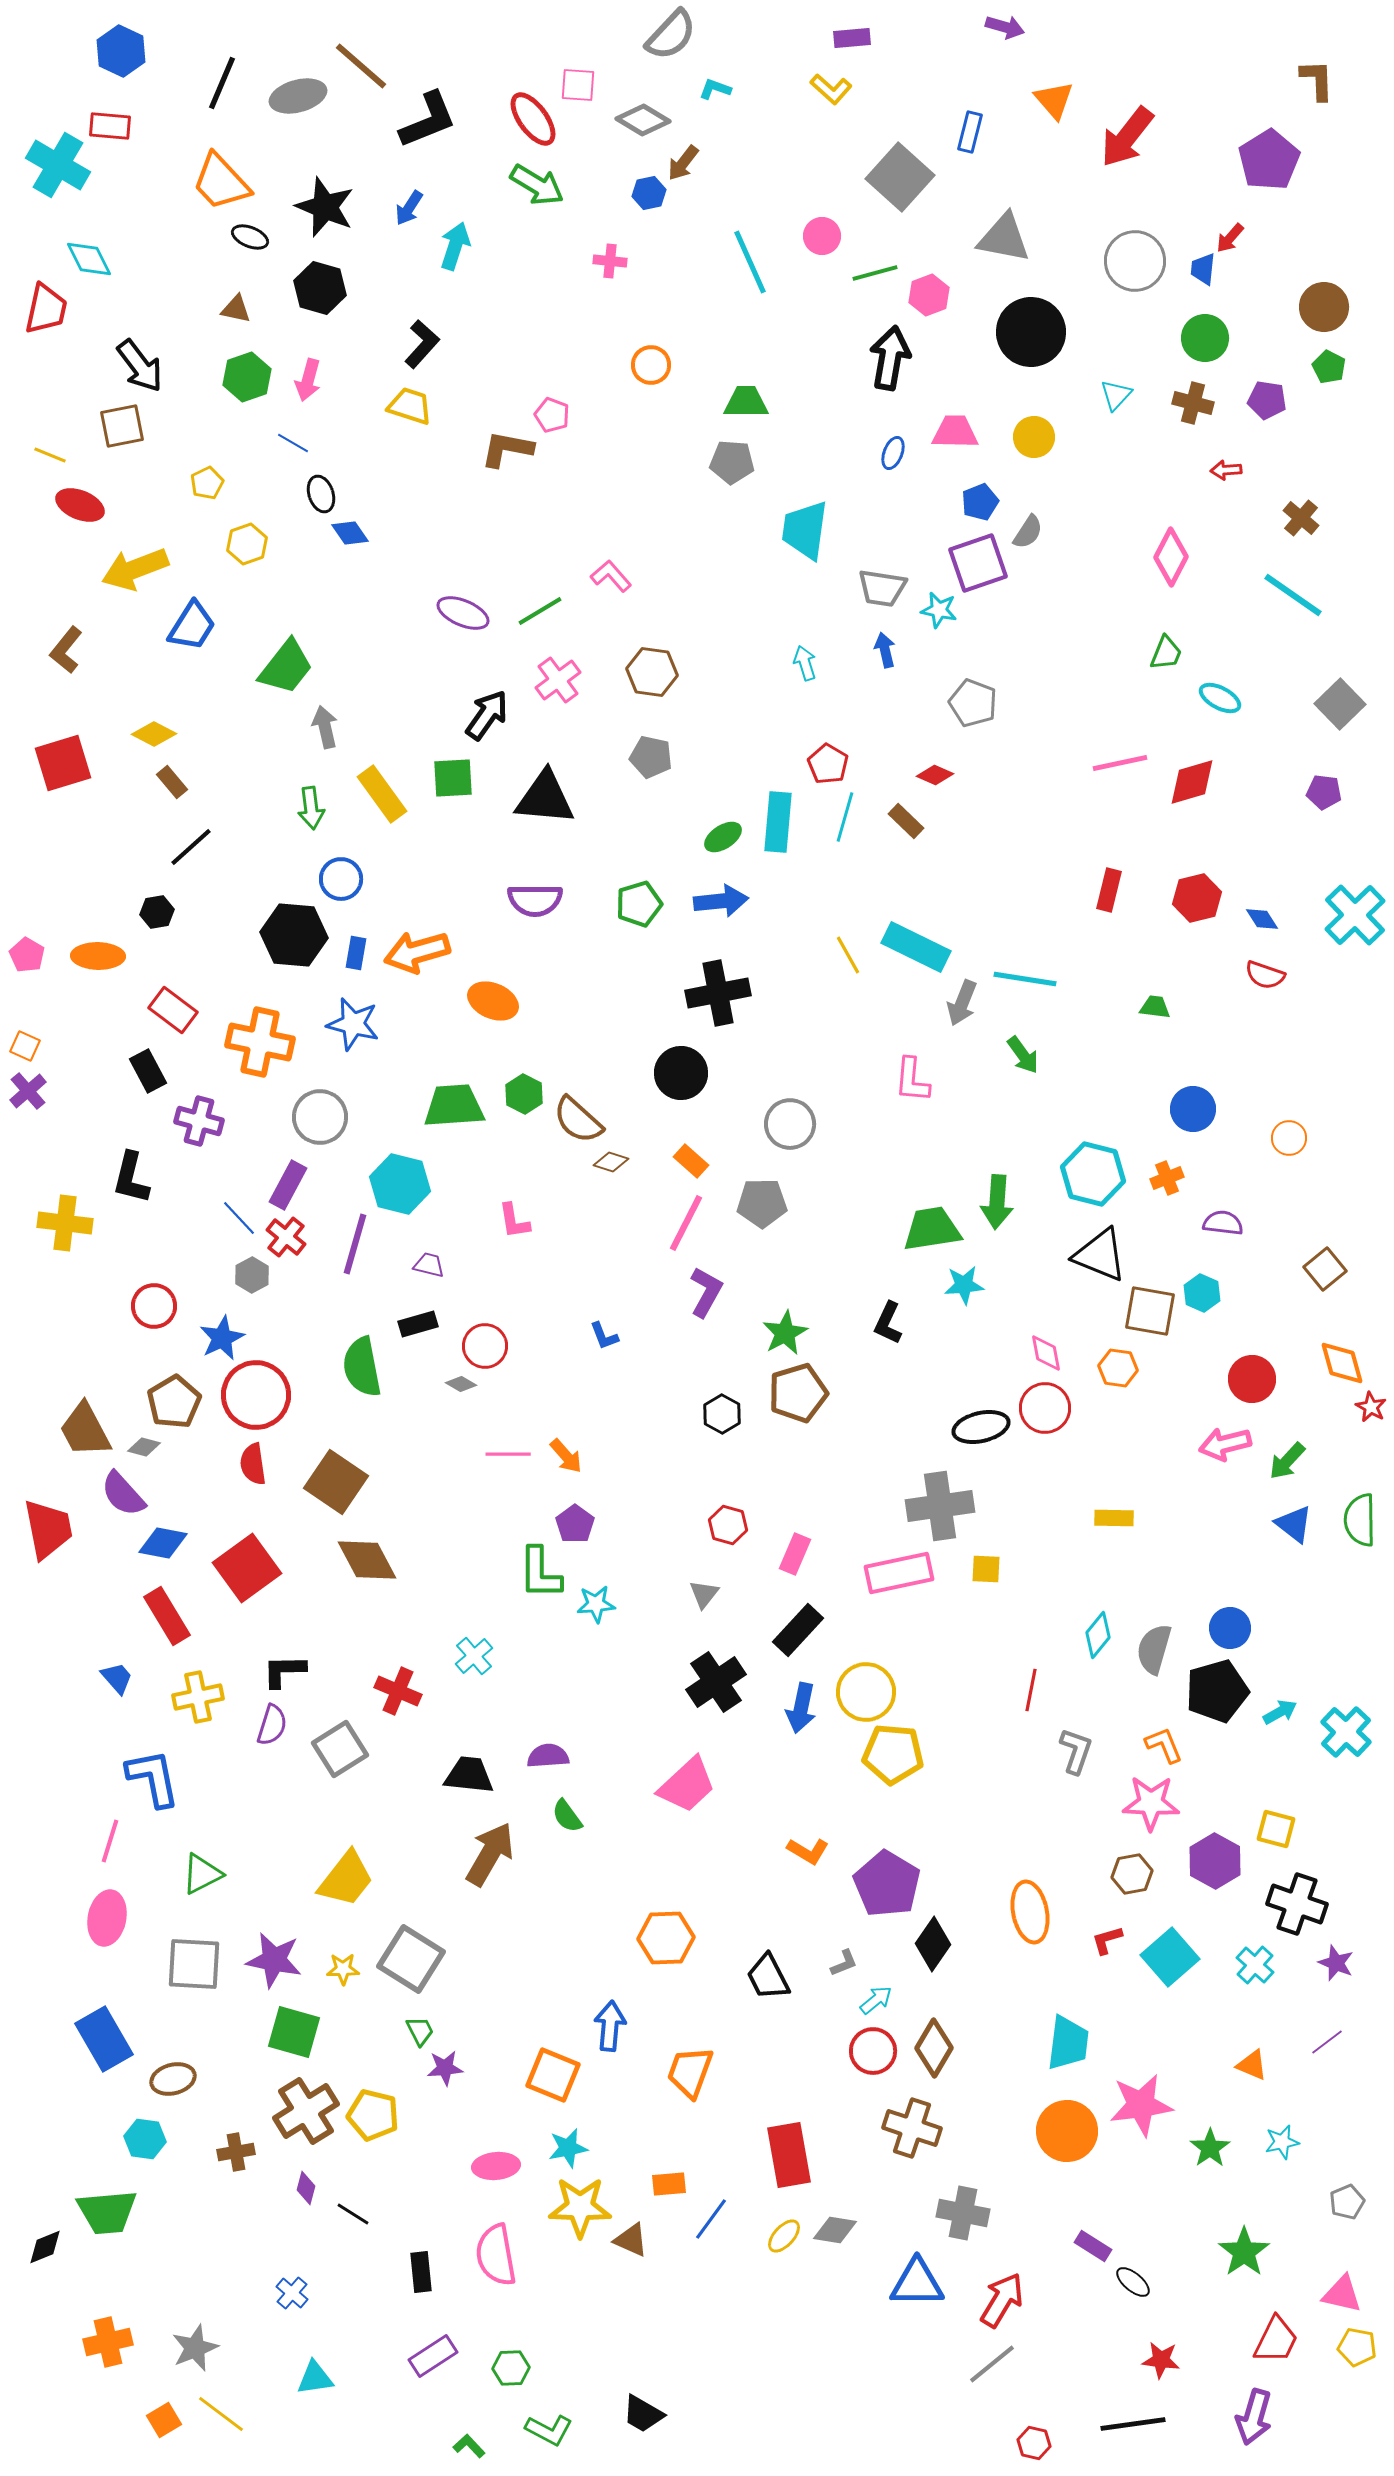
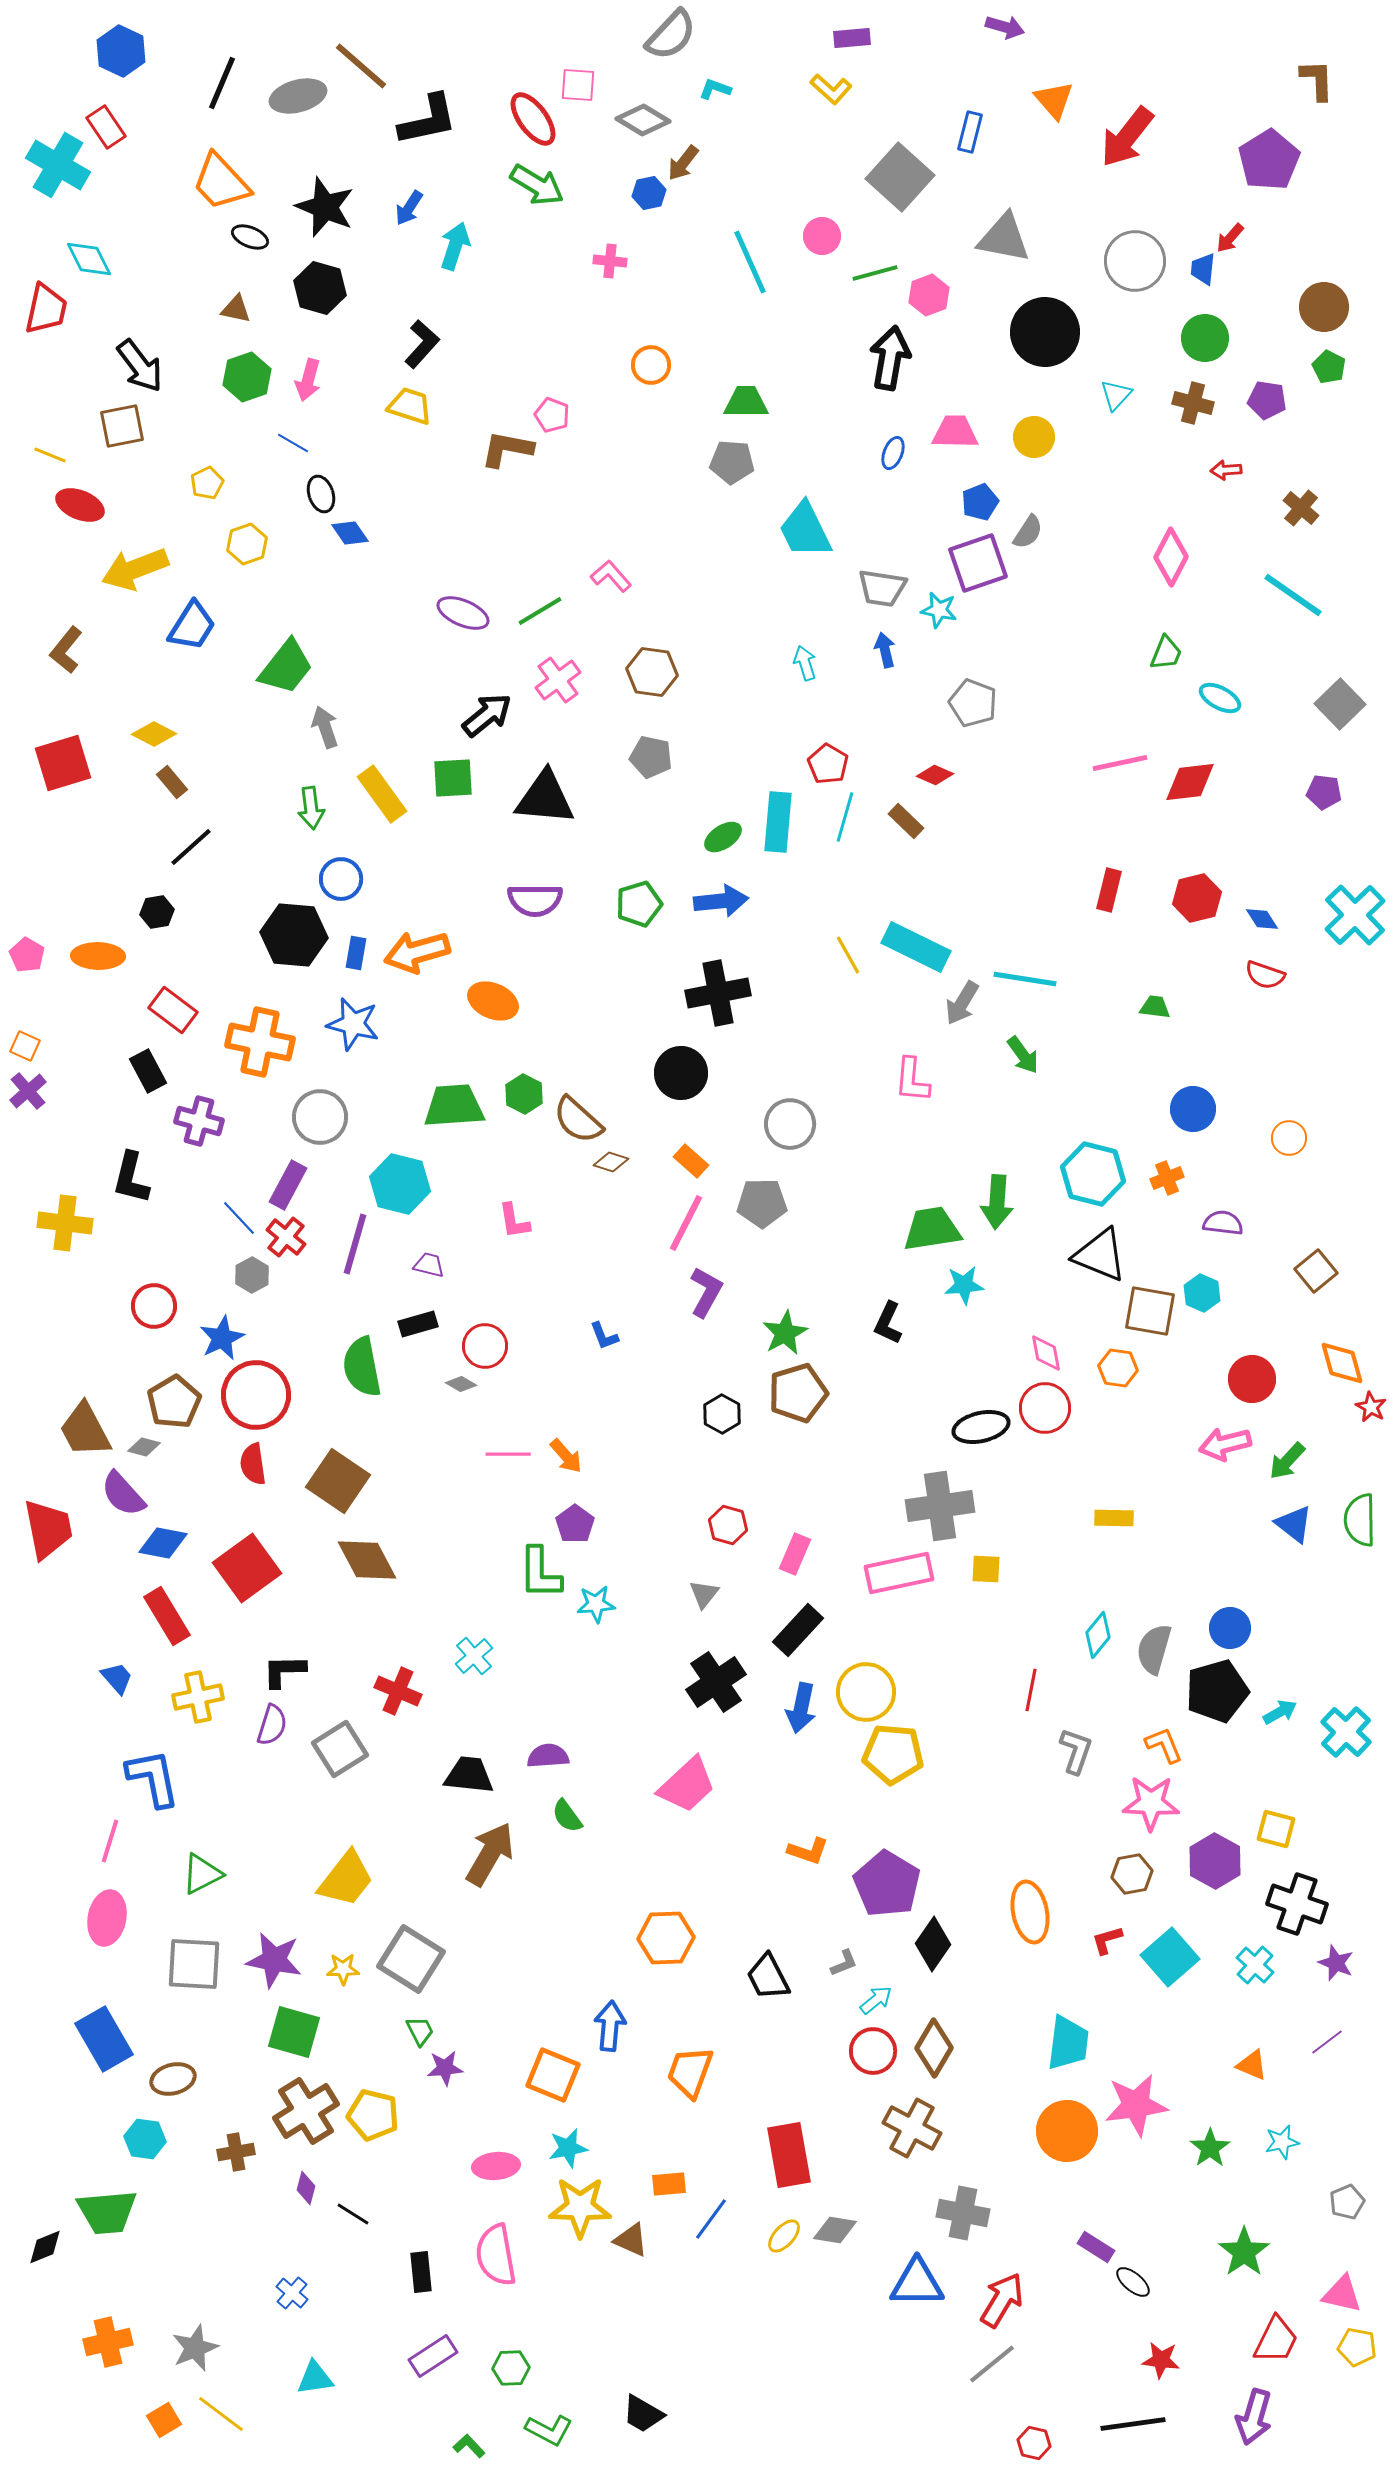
black L-shape at (428, 120): rotated 10 degrees clockwise
red rectangle at (110, 126): moved 4 px left, 1 px down; rotated 51 degrees clockwise
black circle at (1031, 332): moved 14 px right
brown cross at (1301, 518): moved 10 px up
cyan trapezoid at (805, 530): rotated 34 degrees counterclockwise
black arrow at (487, 715): rotated 16 degrees clockwise
gray arrow at (325, 727): rotated 6 degrees counterclockwise
red diamond at (1192, 782): moved 2 px left; rotated 10 degrees clockwise
gray arrow at (962, 1003): rotated 9 degrees clockwise
brown square at (1325, 1269): moved 9 px left, 2 px down
brown square at (336, 1482): moved 2 px right, 1 px up
orange L-shape at (808, 1851): rotated 12 degrees counterclockwise
pink star at (1141, 2105): moved 5 px left
brown cross at (912, 2128): rotated 10 degrees clockwise
purple rectangle at (1093, 2246): moved 3 px right, 1 px down
